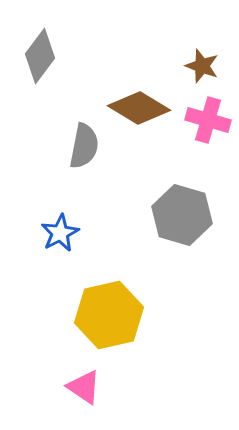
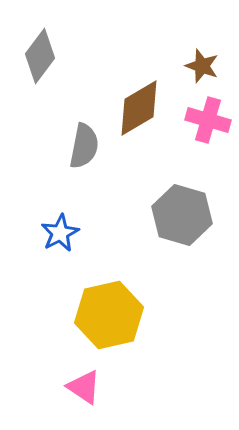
brown diamond: rotated 62 degrees counterclockwise
